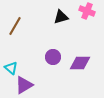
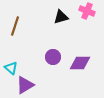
brown line: rotated 12 degrees counterclockwise
purple triangle: moved 1 px right
